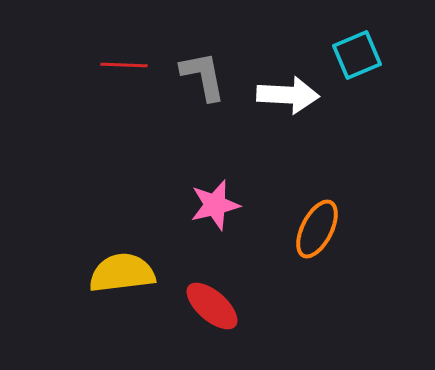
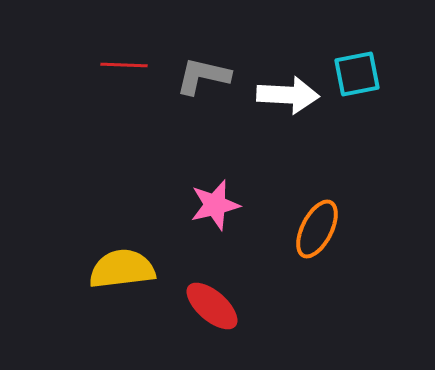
cyan square: moved 19 px down; rotated 12 degrees clockwise
gray L-shape: rotated 66 degrees counterclockwise
yellow semicircle: moved 4 px up
